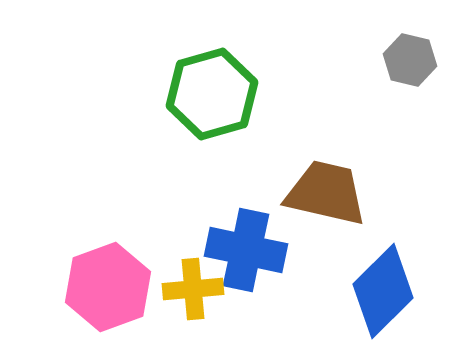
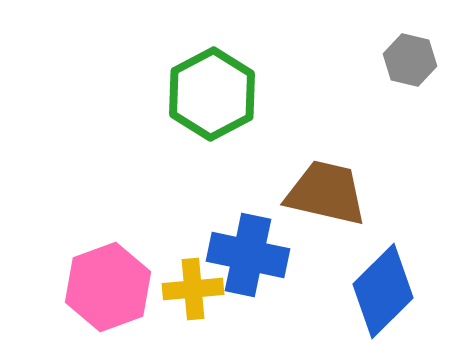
green hexagon: rotated 12 degrees counterclockwise
blue cross: moved 2 px right, 5 px down
